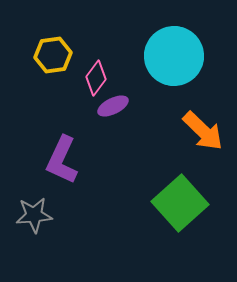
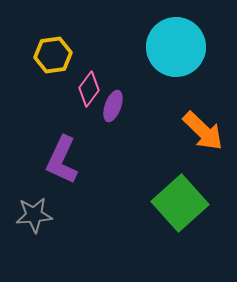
cyan circle: moved 2 px right, 9 px up
pink diamond: moved 7 px left, 11 px down
purple ellipse: rotated 44 degrees counterclockwise
